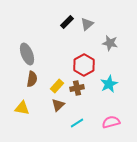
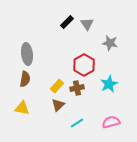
gray triangle: rotated 24 degrees counterclockwise
gray ellipse: rotated 15 degrees clockwise
brown semicircle: moved 7 px left
